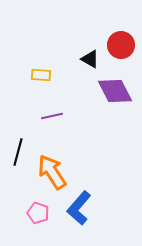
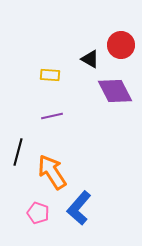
yellow rectangle: moved 9 px right
